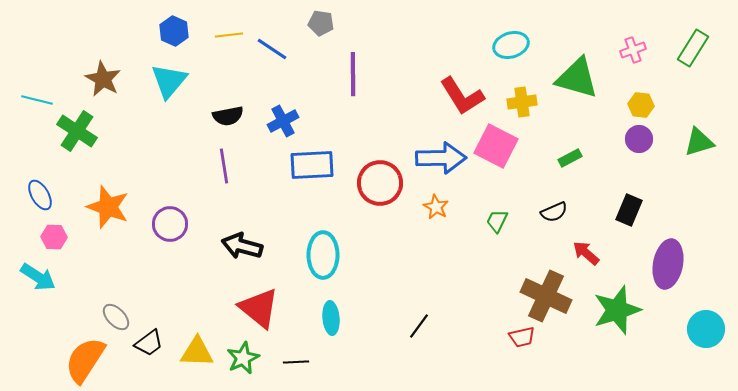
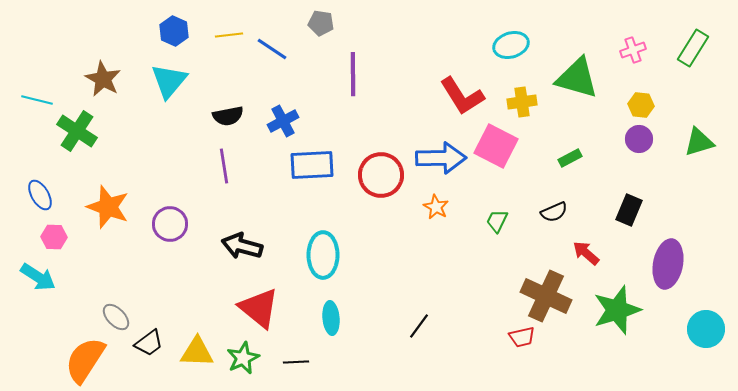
red circle at (380, 183): moved 1 px right, 8 px up
